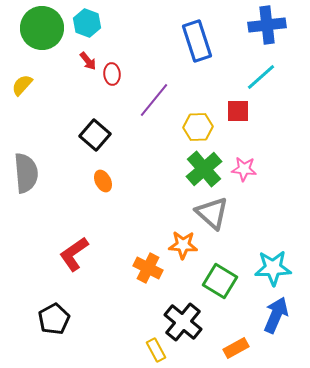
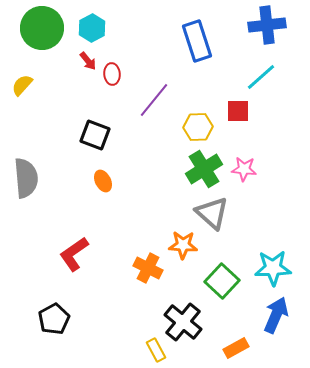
cyan hexagon: moved 5 px right, 5 px down; rotated 12 degrees clockwise
black square: rotated 20 degrees counterclockwise
green cross: rotated 9 degrees clockwise
gray semicircle: moved 5 px down
green square: moved 2 px right; rotated 12 degrees clockwise
